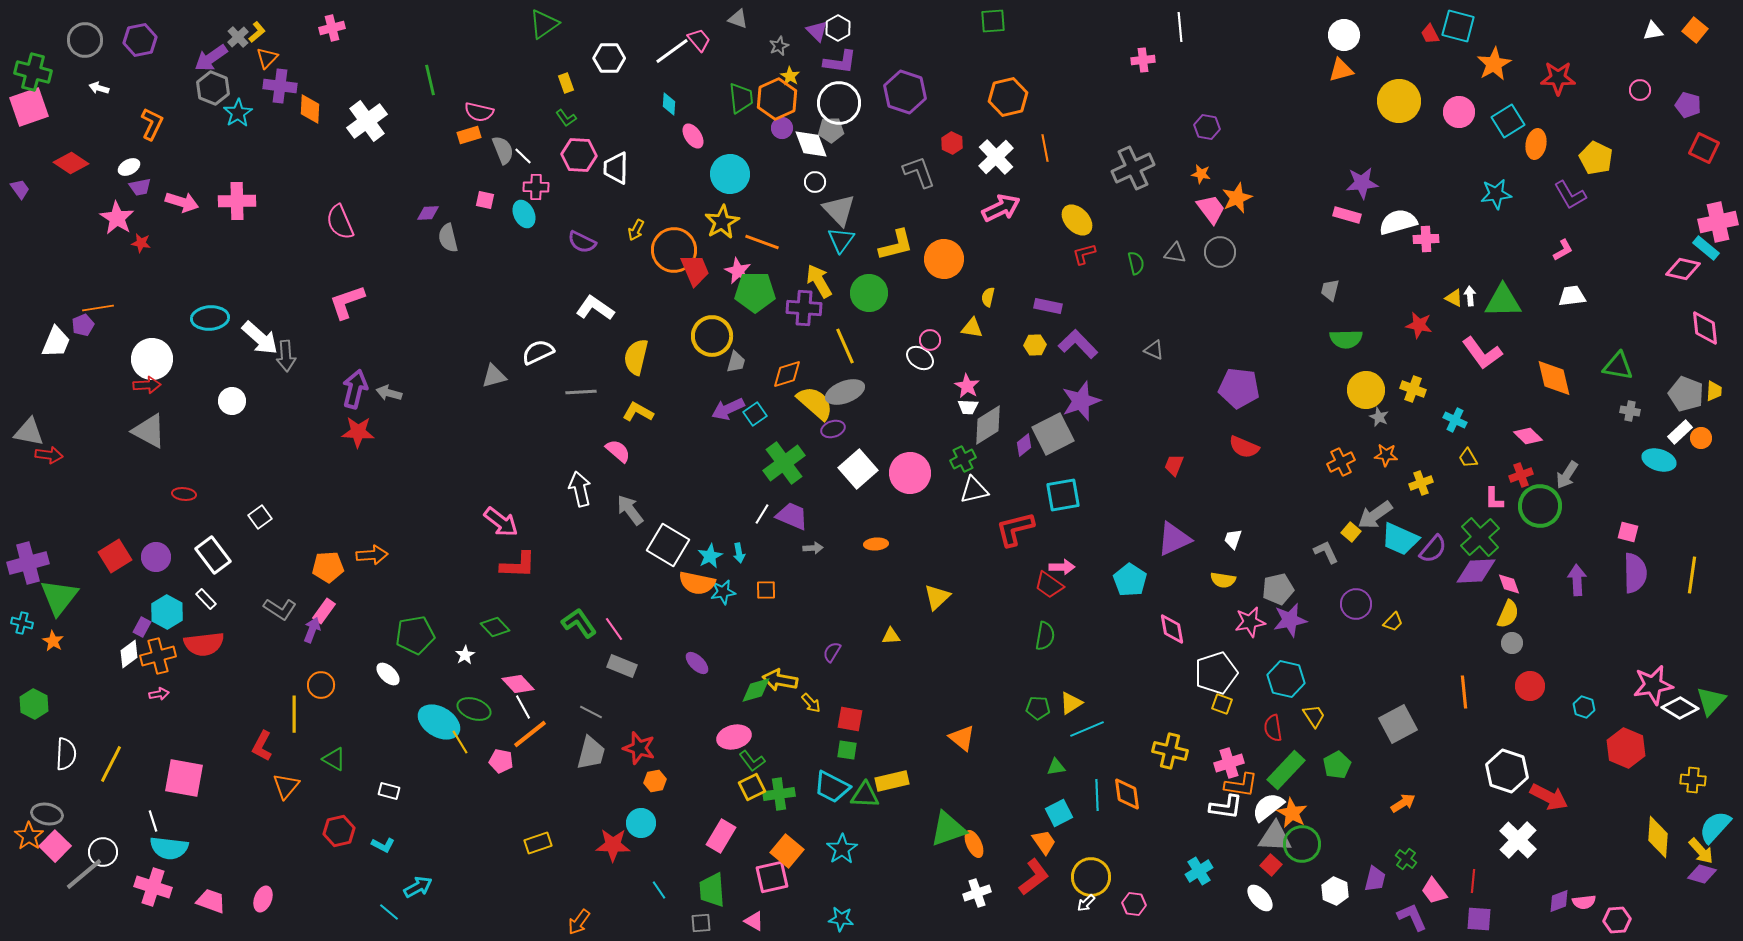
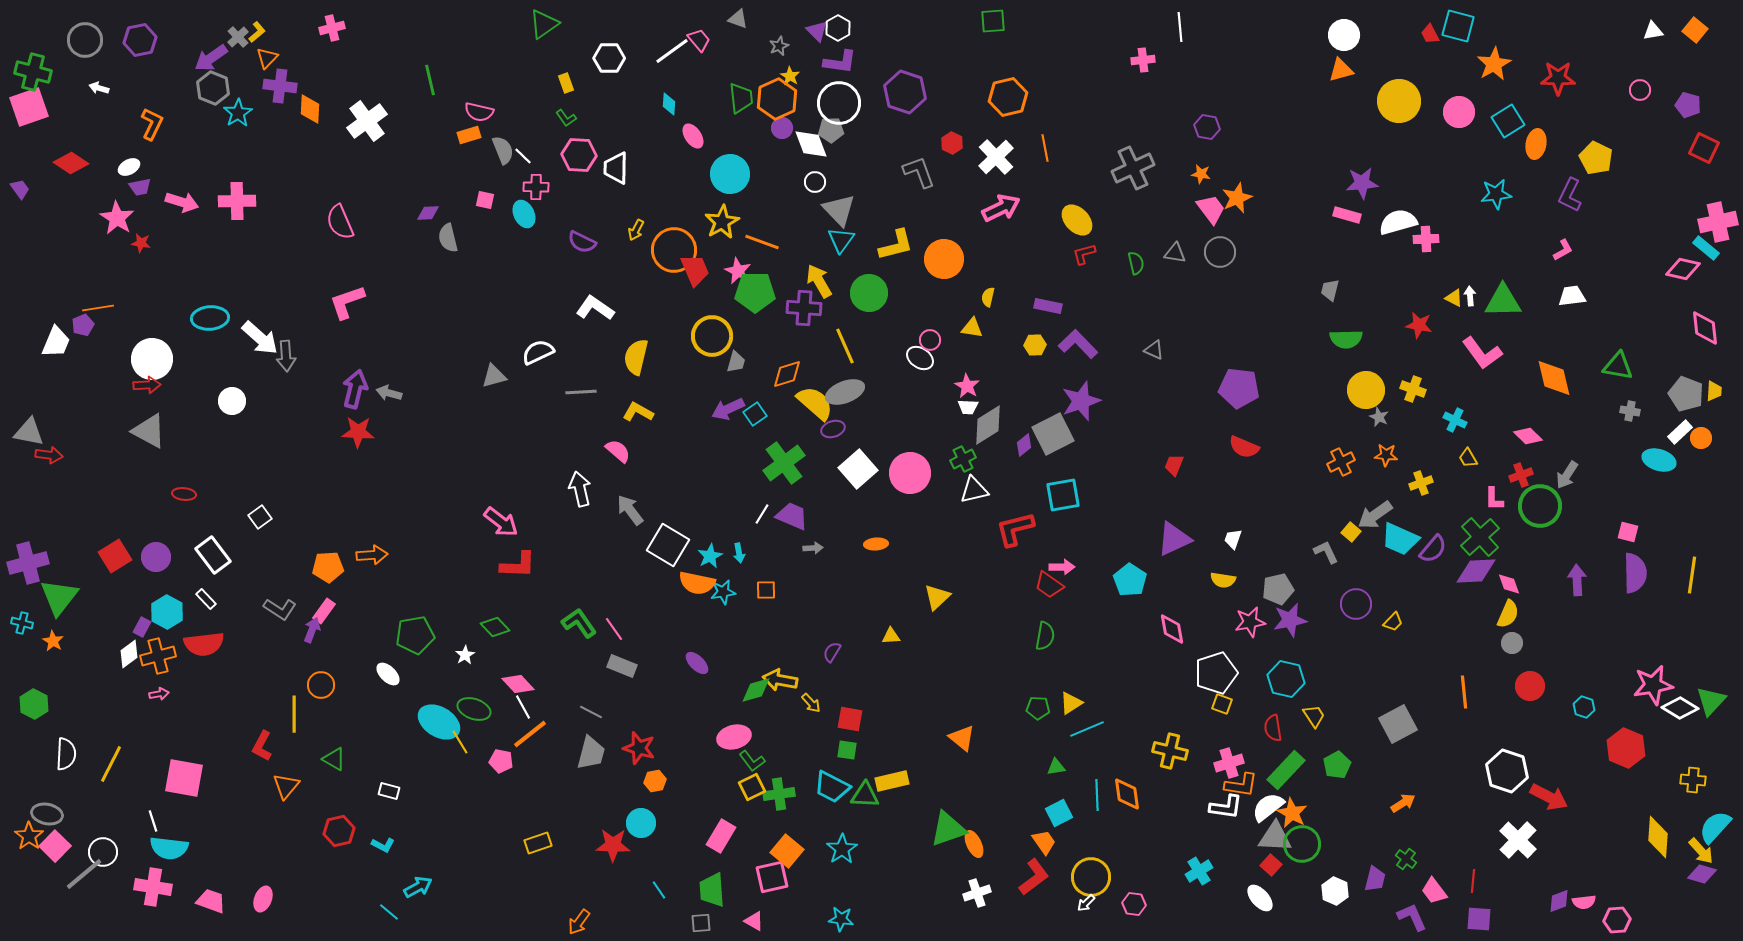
purple L-shape at (1570, 195): rotated 56 degrees clockwise
pink cross at (153, 887): rotated 9 degrees counterclockwise
